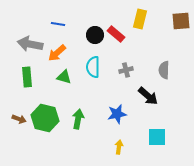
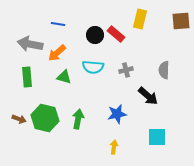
cyan semicircle: rotated 85 degrees counterclockwise
yellow arrow: moved 5 px left
